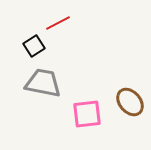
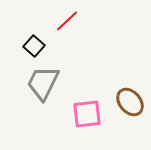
red line: moved 9 px right, 2 px up; rotated 15 degrees counterclockwise
black square: rotated 15 degrees counterclockwise
gray trapezoid: rotated 75 degrees counterclockwise
